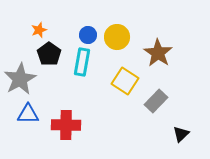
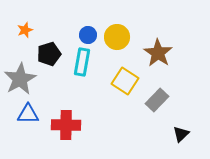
orange star: moved 14 px left
black pentagon: rotated 20 degrees clockwise
gray rectangle: moved 1 px right, 1 px up
